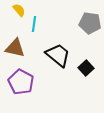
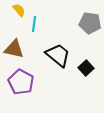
brown triangle: moved 1 px left, 1 px down
